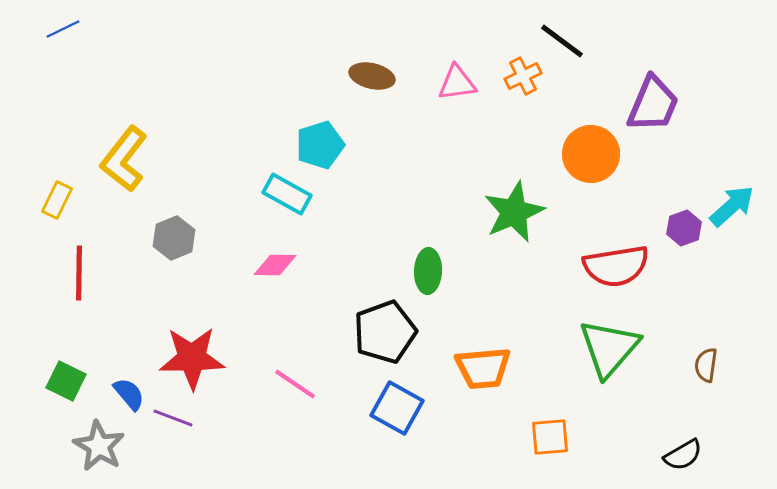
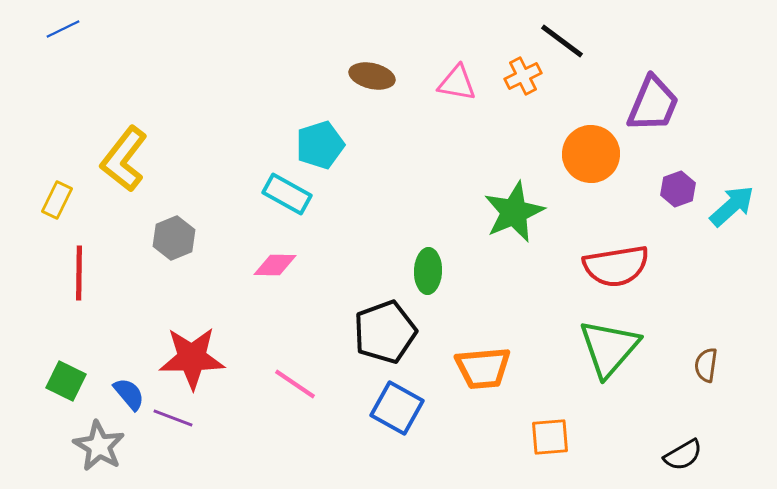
pink triangle: rotated 18 degrees clockwise
purple hexagon: moved 6 px left, 39 px up
